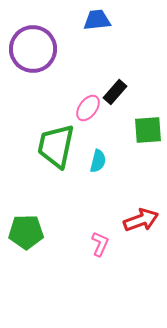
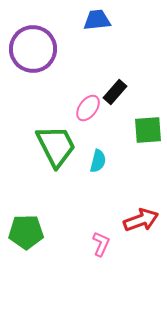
green trapezoid: rotated 141 degrees clockwise
pink L-shape: moved 1 px right
